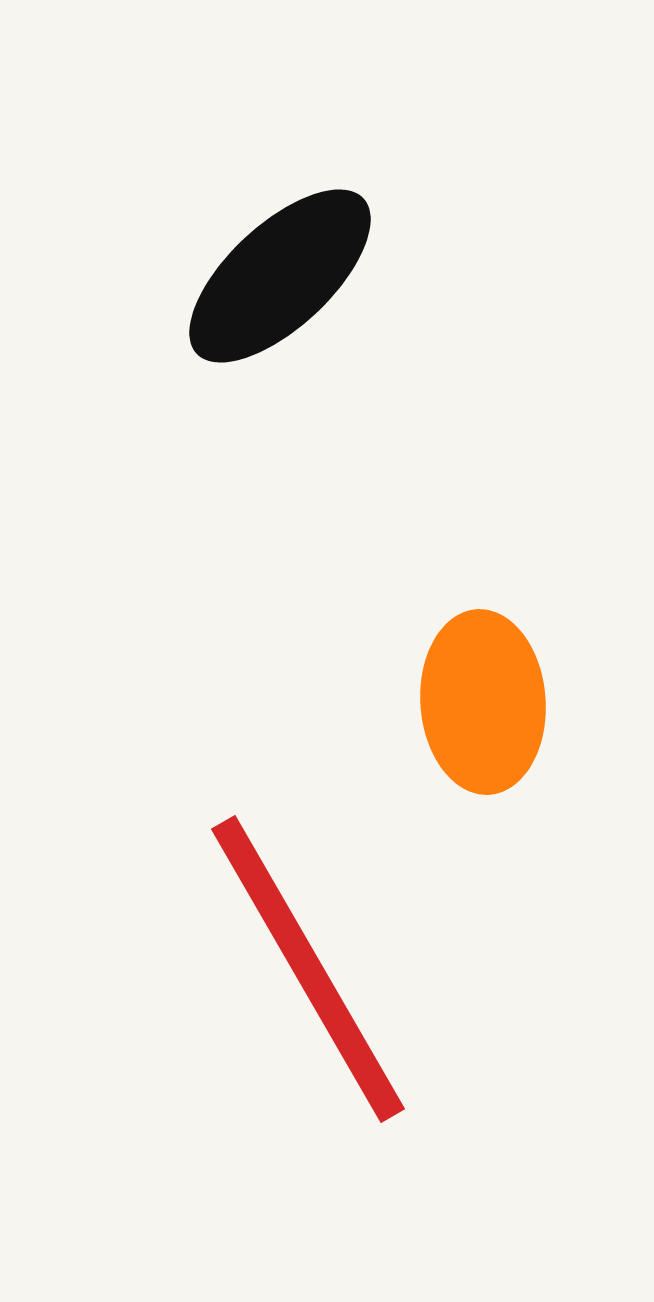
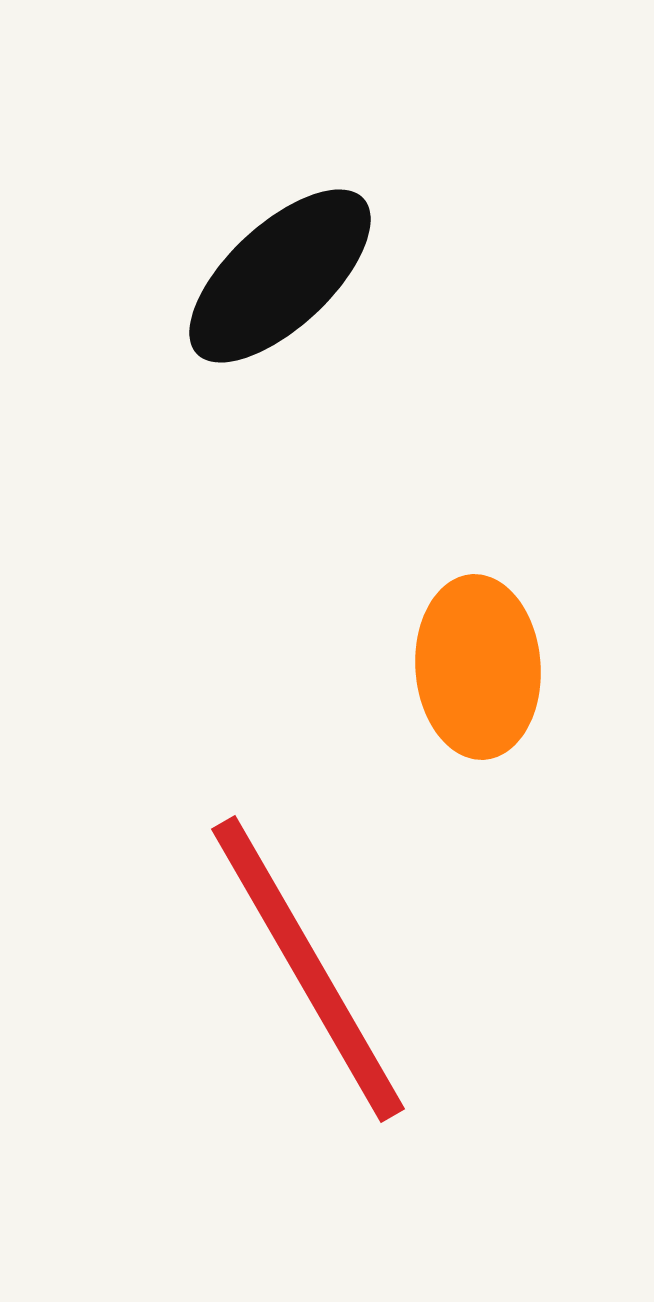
orange ellipse: moved 5 px left, 35 px up
